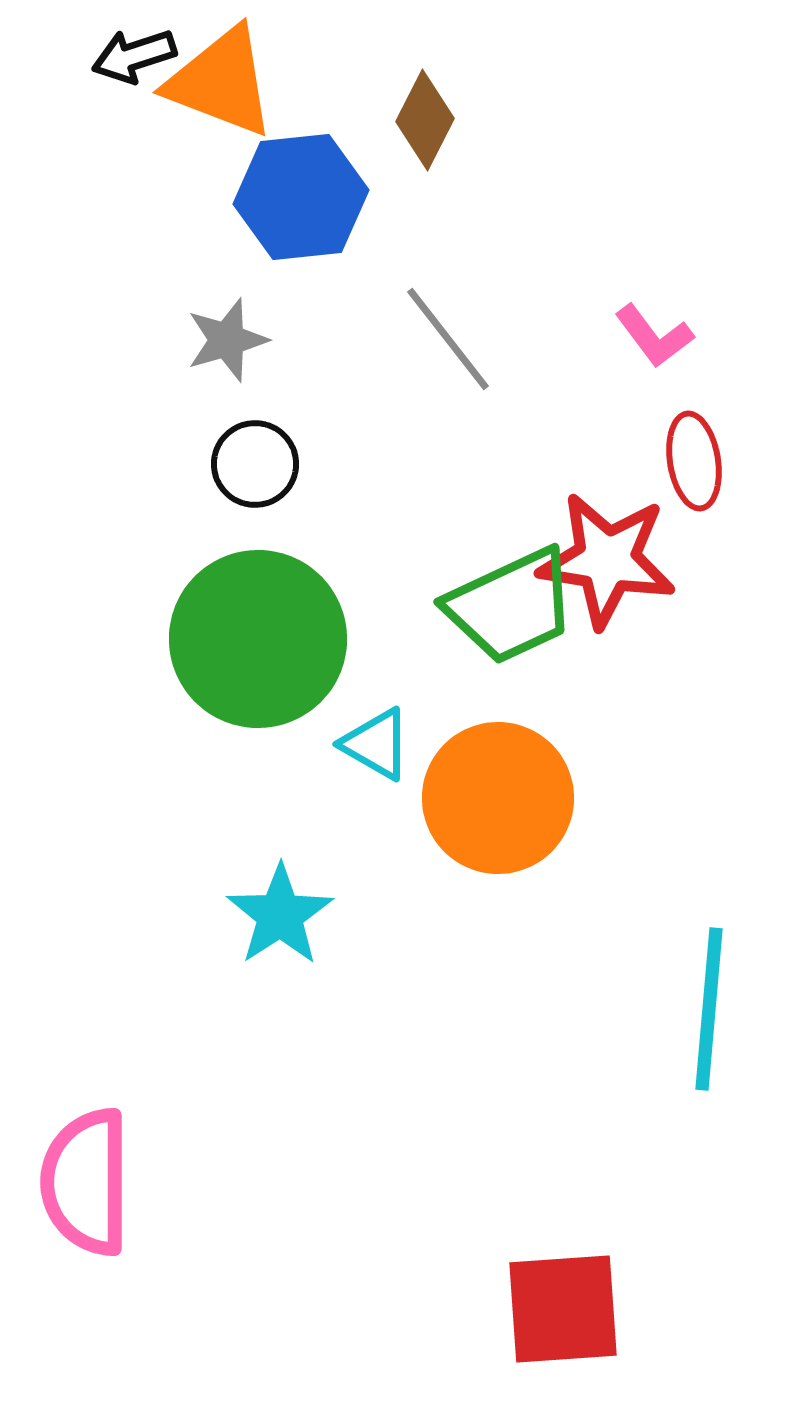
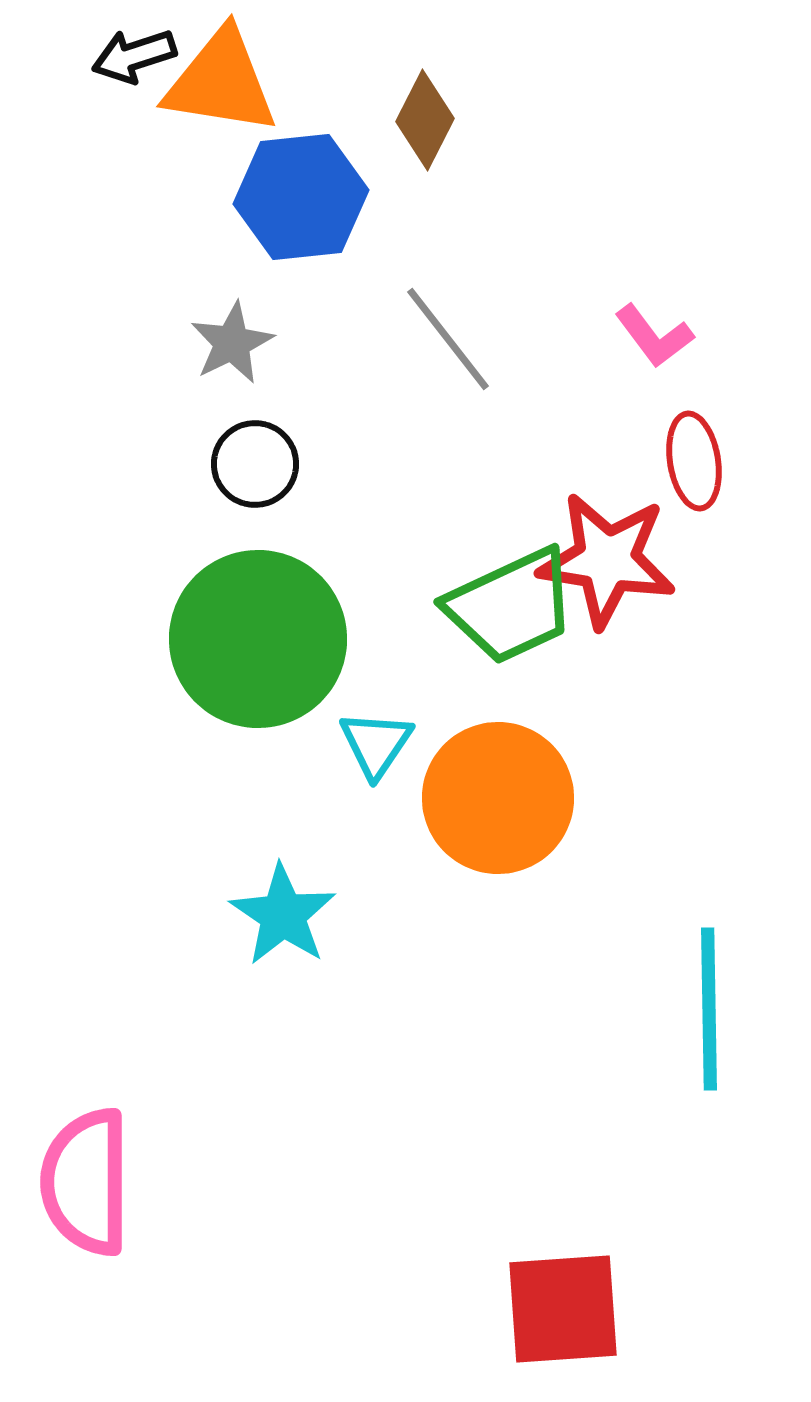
orange triangle: rotated 12 degrees counterclockwise
gray star: moved 5 px right, 3 px down; rotated 10 degrees counterclockwise
cyan triangle: rotated 34 degrees clockwise
cyan star: moved 3 px right; rotated 5 degrees counterclockwise
cyan line: rotated 6 degrees counterclockwise
